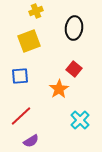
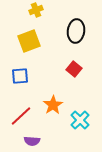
yellow cross: moved 1 px up
black ellipse: moved 2 px right, 3 px down
orange star: moved 6 px left, 16 px down
purple semicircle: moved 1 px right; rotated 35 degrees clockwise
